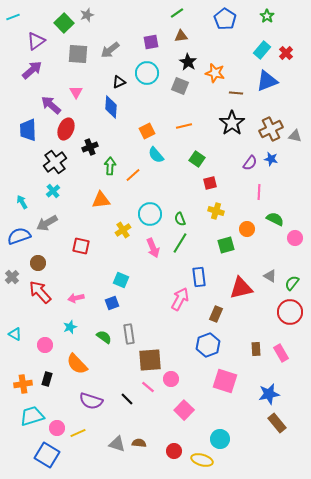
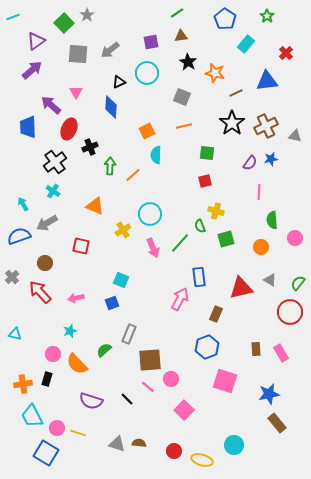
gray star at (87, 15): rotated 16 degrees counterclockwise
cyan rectangle at (262, 50): moved 16 px left, 6 px up
blue triangle at (267, 81): rotated 15 degrees clockwise
gray square at (180, 86): moved 2 px right, 11 px down
brown line at (236, 93): rotated 32 degrees counterclockwise
red ellipse at (66, 129): moved 3 px right
brown cross at (271, 129): moved 5 px left, 3 px up
blue trapezoid at (28, 130): moved 3 px up
cyan semicircle at (156, 155): rotated 42 degrees clockwise
green square at (197, 159): moved 10 px right, 6 px up; rotated 28 degrees counterclockwise
blue star at (271, 159): rotated 24 degrees counterclockwise
red square at (210, 183): moved 5 px left, 2 px up
cyan cross at (53, 191): rotated 16 degrees counterclockwise
orange triangle at (101, 200): moved 6 px left, 6 px down; rotated 30 degrees clockwise
cyan arrow at (22, 202): moved 1 px right, 2 px down
green semicircle at (180, 219): moved 20 px right, 7 px down
green semicircle at (275, 219): moved 3 px left, 1 px down; rotated 120 degrees counterclockwise
orange circle at (247, 229): moved 14 px right, 18 px down
green line at (180, 243): rotated 10 degrees clockwise
green square at (226, 245): moved 6 px up
brown circle at (38, 263): moved 7 px right
gray triangle at (270, 276): moved 4 px down
green semicircle at (292, 283): moved 6 px right
cyan star at (70, 327): moved 4 px down
cyan triangle at (15, 334): rotated 16 degrees counterclockwise
gray rectangle at (129, 334): rotated 30 degrees clockwise
green semicircle at (104, 337): moved 13 px down; rotated 77 degrees counterclockwise
pink circle at (45, 345): moved 8 px right, 9 px down
blue hexagon at (208, 345): moved 1 px left, 2 px down
cyan trapezoid at (32, 416): rotated 100 degrees counterclockwise
yellow line at (78, 433): rotated 42 degrees clockwise
cyan circle at (220, 439): moved 14 px right, 6 px down
blue square at (47, 455): moved 1 px left, 2 px up
